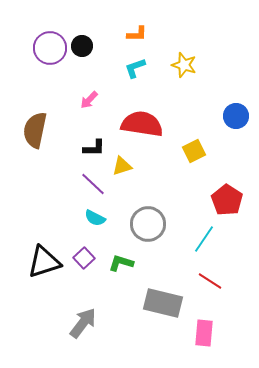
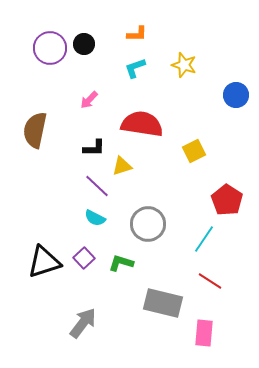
black circle: moved 2 px right, 2 px up
blue circle: moved 21 px up
purple line: moved 4 px right, 2 px down
